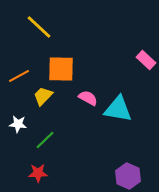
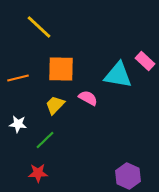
pink rectangle: moved 1 px left, 1 px down
orange line: moved 1 px left, 2 px down; rotated 15 degrees clockwise
yellow trapezoid: moved 12 px right, 9 px down
cyan triangle: moved 34 px up
